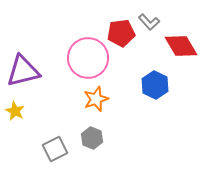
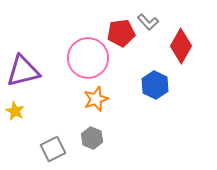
gray L-shape: moved 1 px left
red diamond: rotated 60 degrees clockwise
gray square: moved 2 px left
